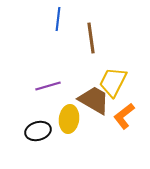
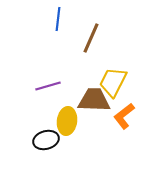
brown line: rotated 32 degrees clockwise
brown trapezoid: rotated 28 degrees counterclockwise
yellow ellipse: moved 2 px left, 2 px down
black ellipse: moved 8 px right, 9 px down
